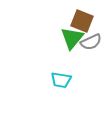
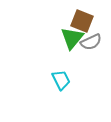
cyan trapezoid: rotated 125 degrees counterclockwise
